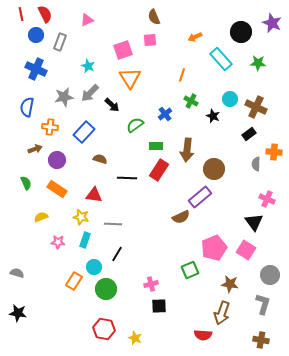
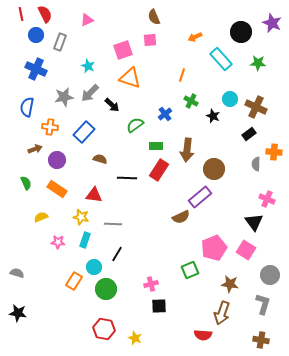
orange triangle at (130, 78): rotated 40 degrees counterclockwise
